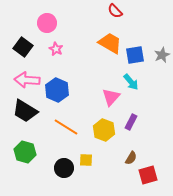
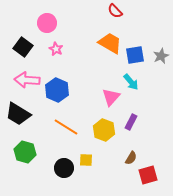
gray star: moved 1 px left, 1 px down
black trapezoid: moved 7 px left, 3 px down
